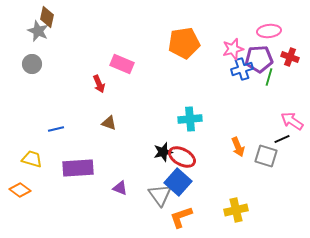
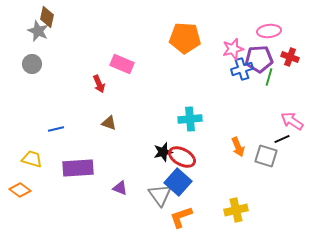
orange pentagon: moved 1 px right, 5 px up; rotated 12 degrees clockwise
